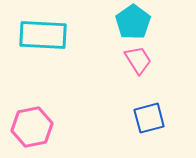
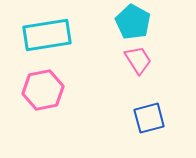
cyan pentagon: rotated 8 degrees counterclockwise
cyan rectangle: moved 4 px right; rotated 12 degrees counterclockwise
pink hexagon: moved 11 px right, 37 px up
